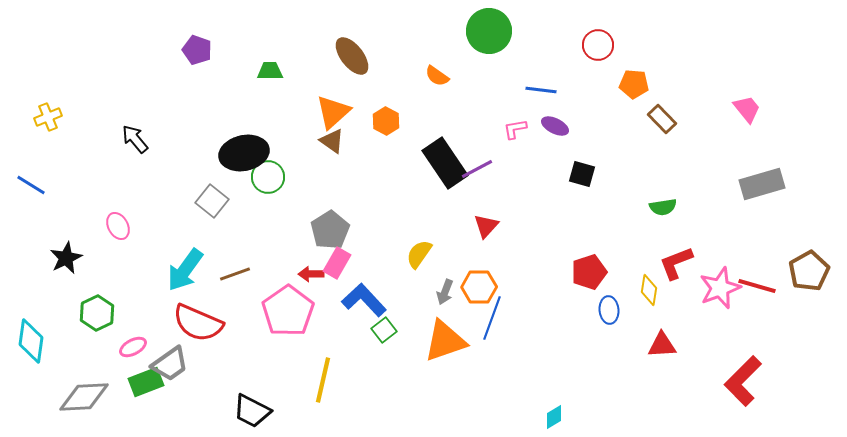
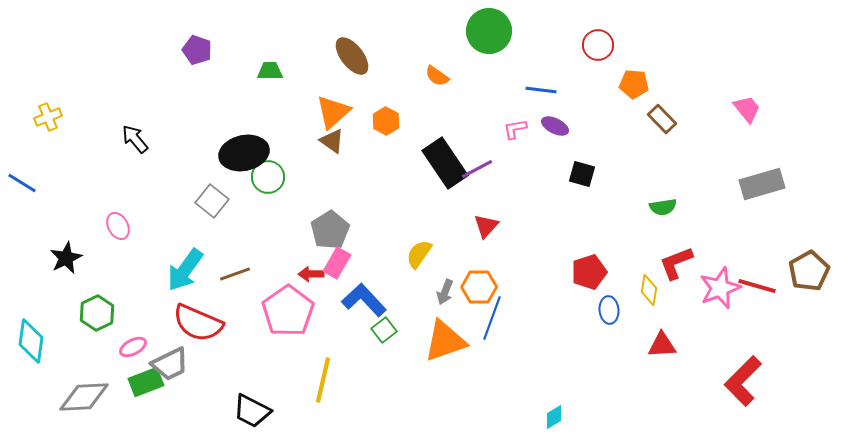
blue line at (31, 185): moved 9 px left, 2 px up
gray trapezoid at (170, 364): rotated 9 degrees clockwise
